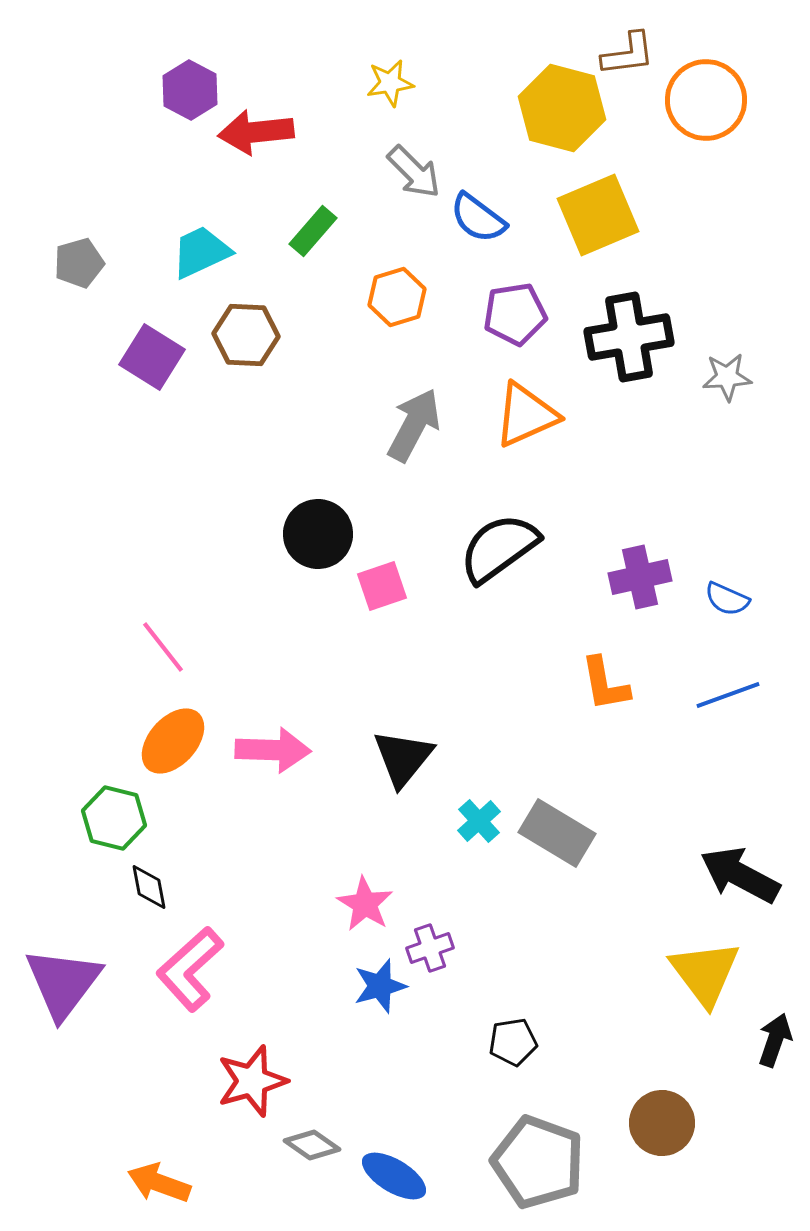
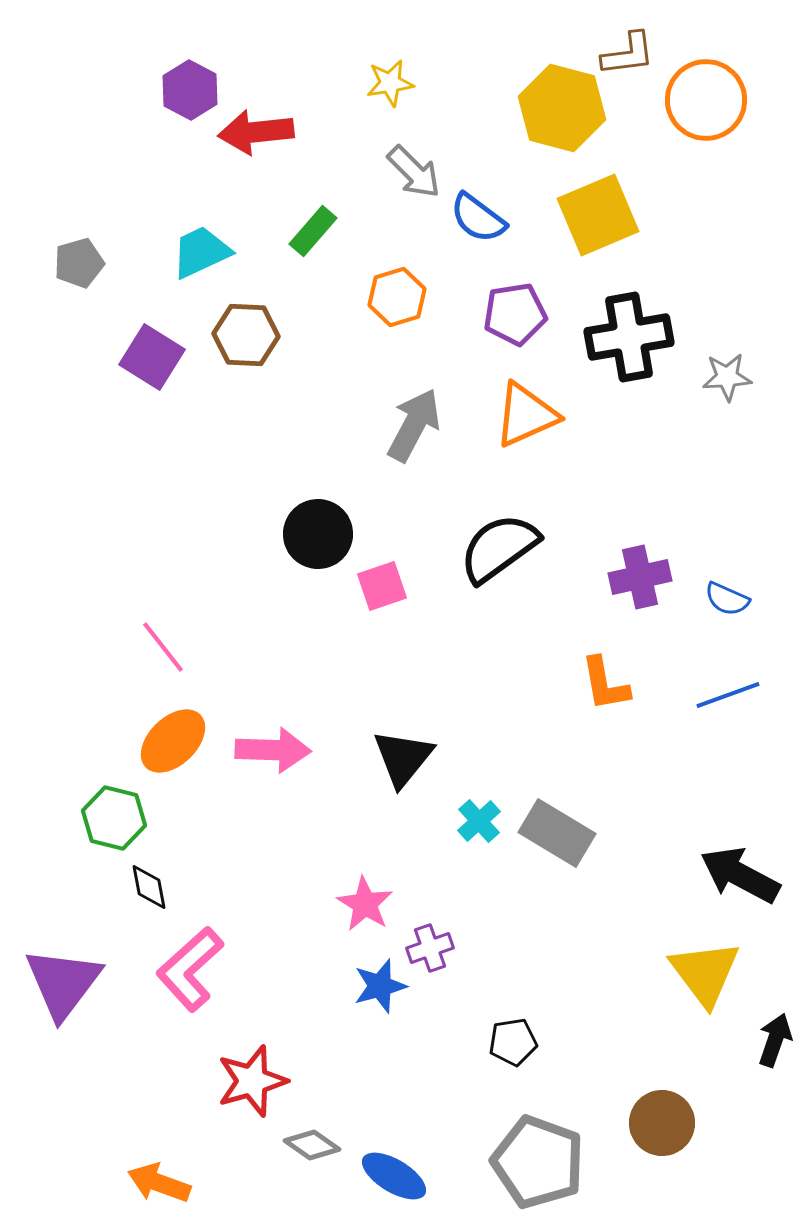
orange ellipse at (173, 741): rotated 4 degrees clockwise
